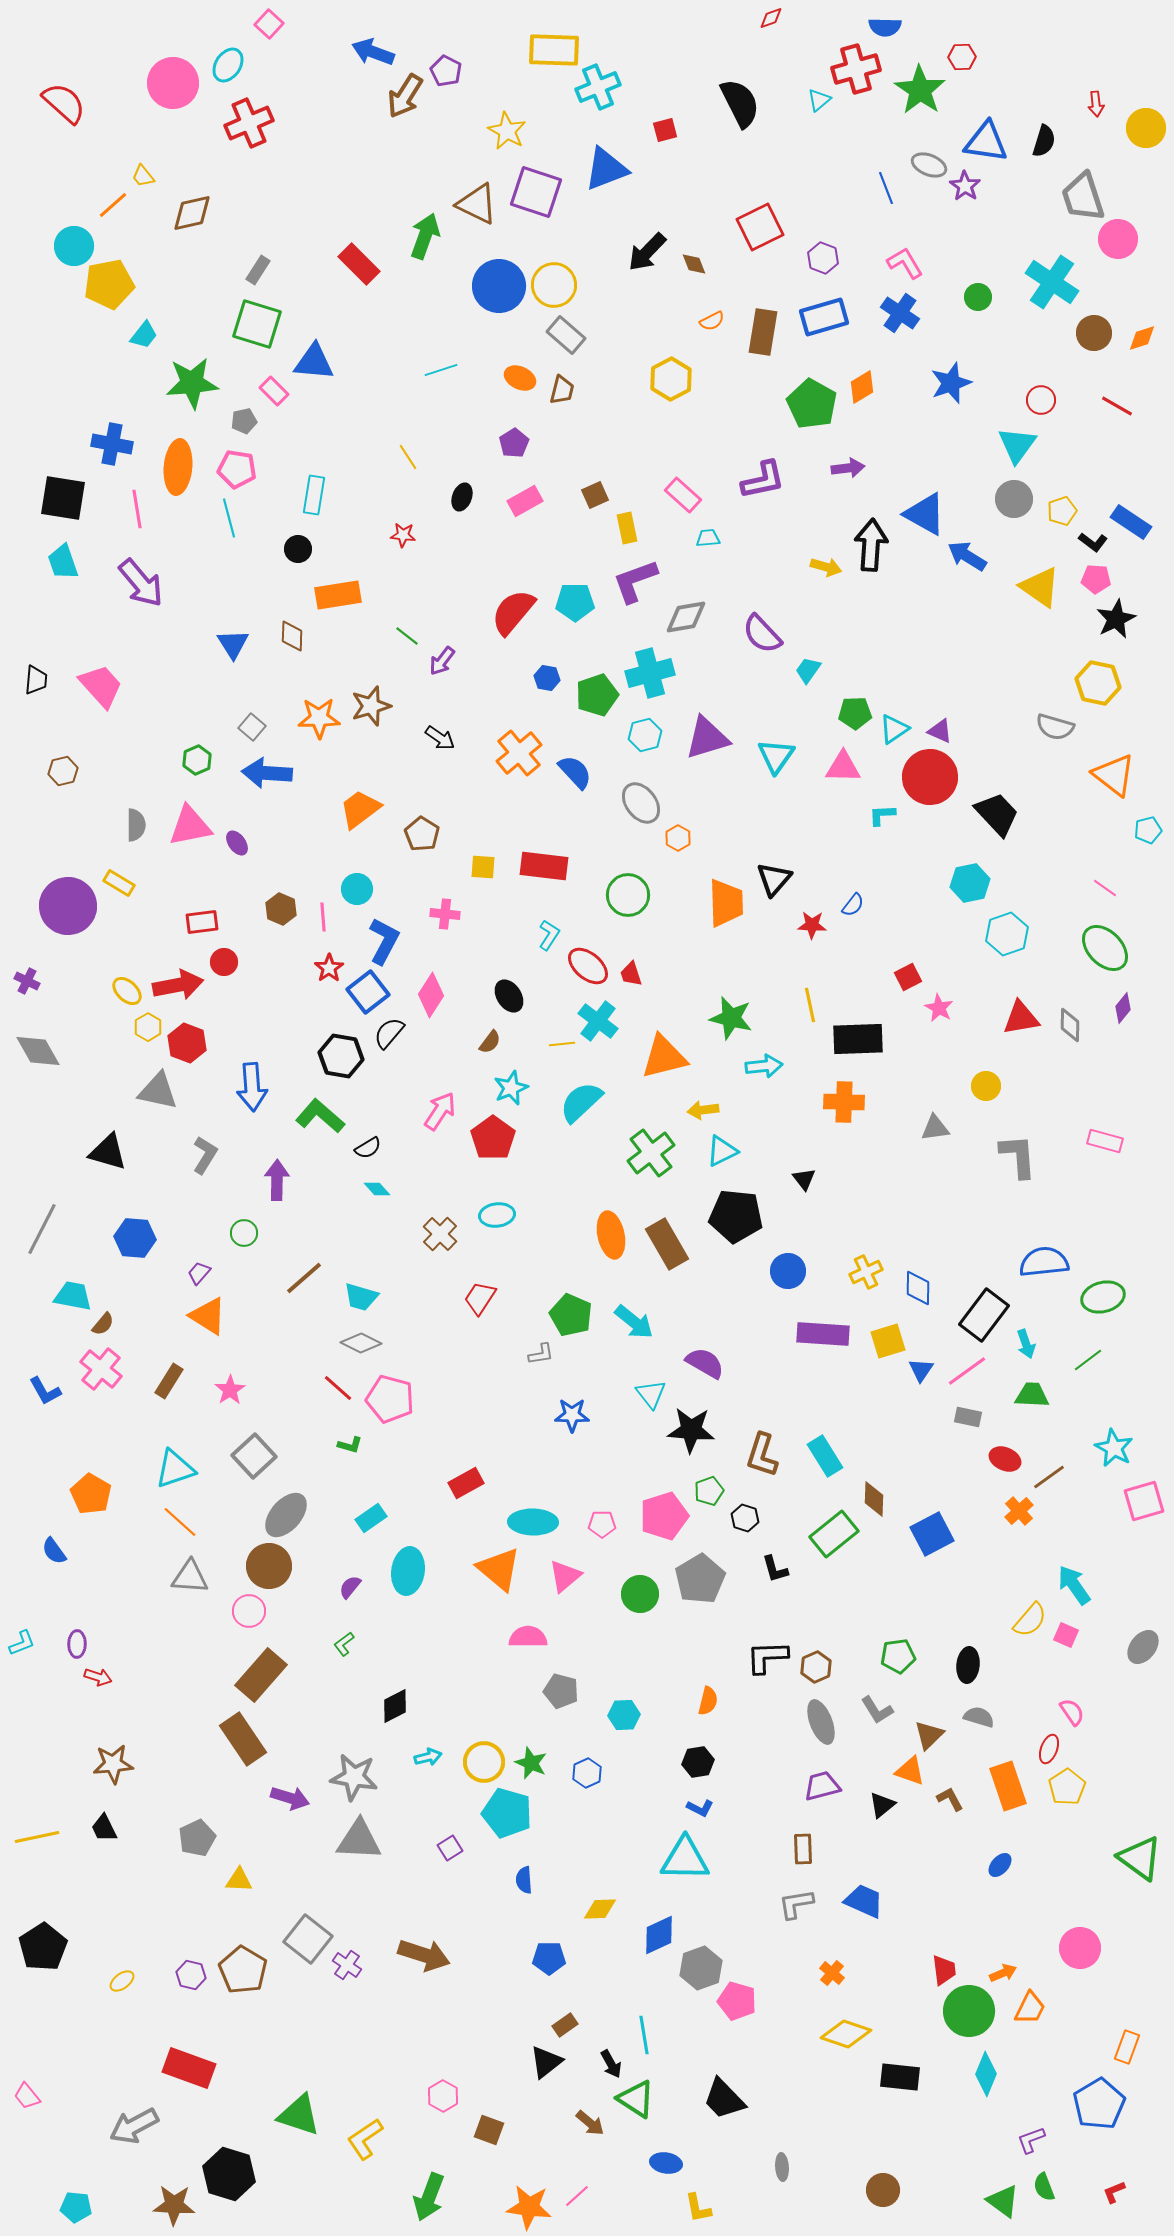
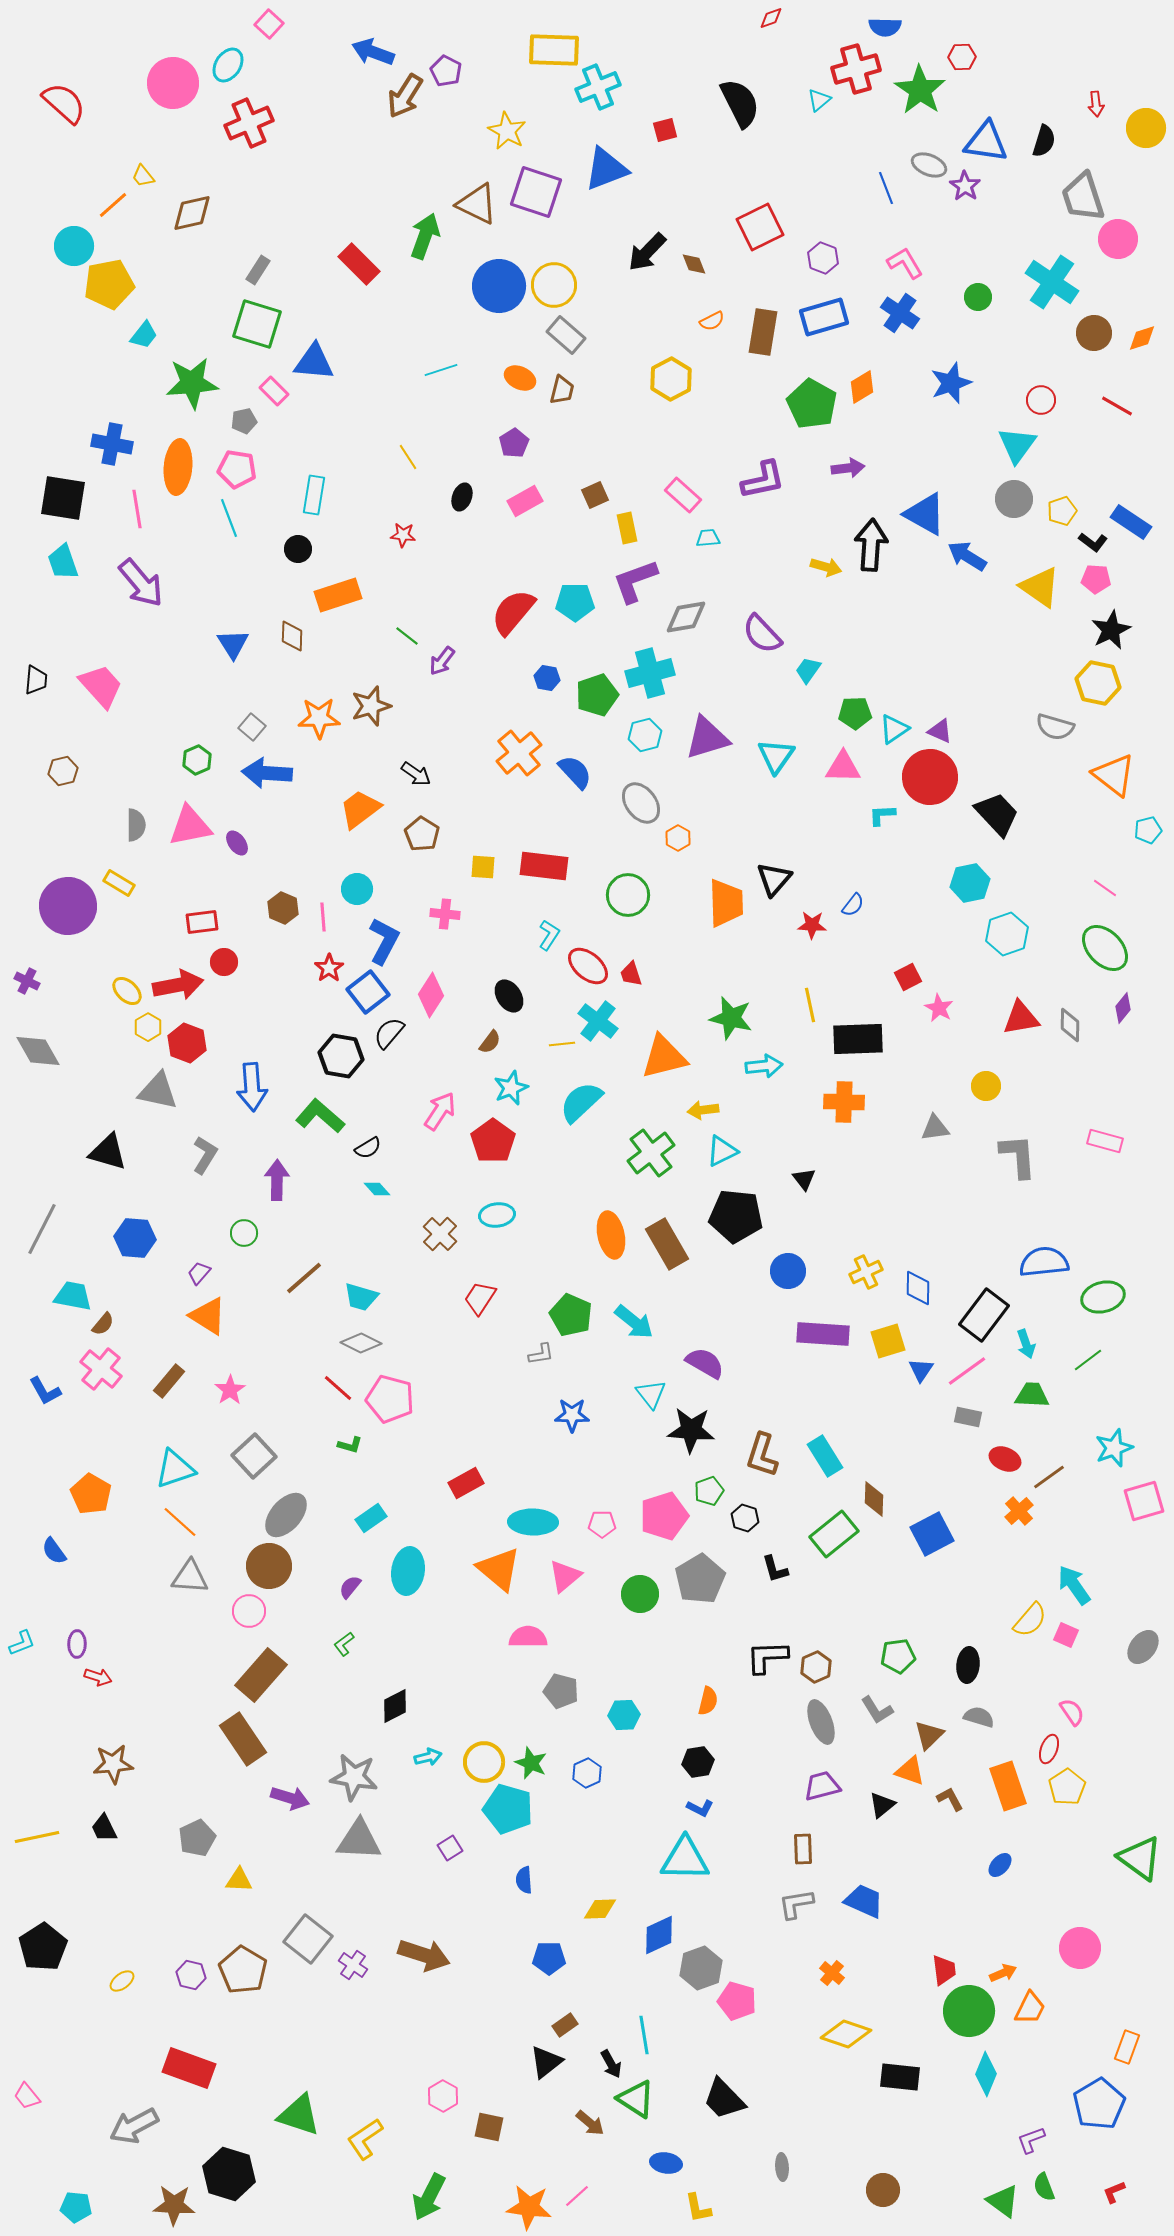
cyan line at (229, 518): rotated 6 degrees counterclockwise
orange rectangle at (338, 595): rotated 9 degrees counterclockwise
black star at (1116, 619): moved 5 px left, 11 px down
black arrow at (440, 738): moved 24 px left, 36 px down
brown hexagon at (281, 909): moved 2 px right, 1 px up
red pentagon at (493, 1138): moved 3 px down
brown rectangle at (169, 1381): rotated 8 degrees clockwise
cyan star at (1114, 1448): rotated 24 degrees clockwise
cyan pentagon at (507, 1813): moved 1 px right, 4 px up
purple cross at (347, 1965): moved 6 px right
brown square at (489, 2130): moved 3 px up; rotated 8 degrees counterclockwise
green arrow at (429, 2197): rotated 6 degrees clockwise
